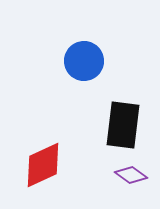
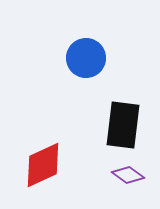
blue circle: moved 2 px right, 3 px up
purple diamond: moved 3 px left
